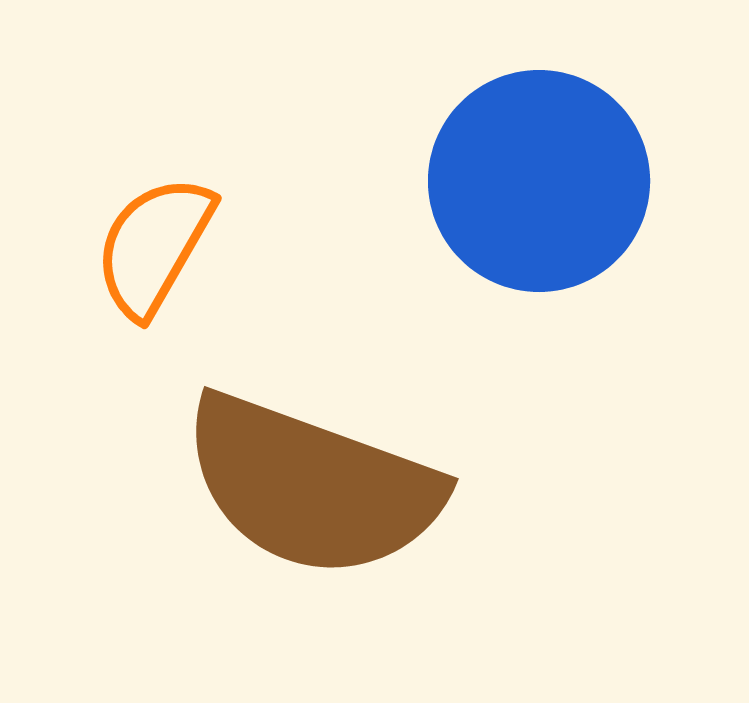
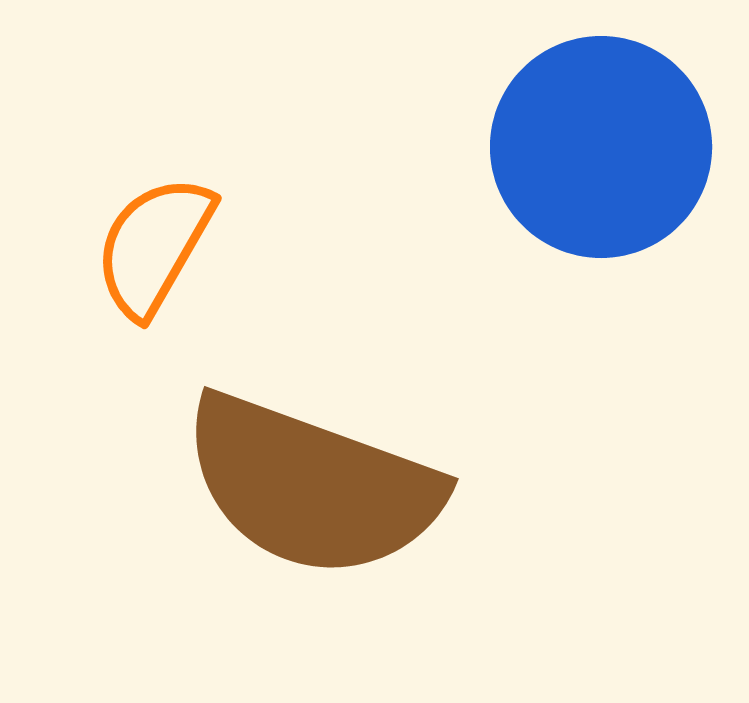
blue circle: moved 62 px right, 34 px up
